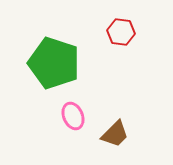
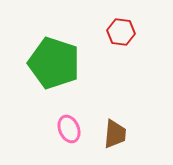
pink ellipse: moved 4 px left, 13 px down
brown trapezoid: rotated 40 degrees counterclockwise
